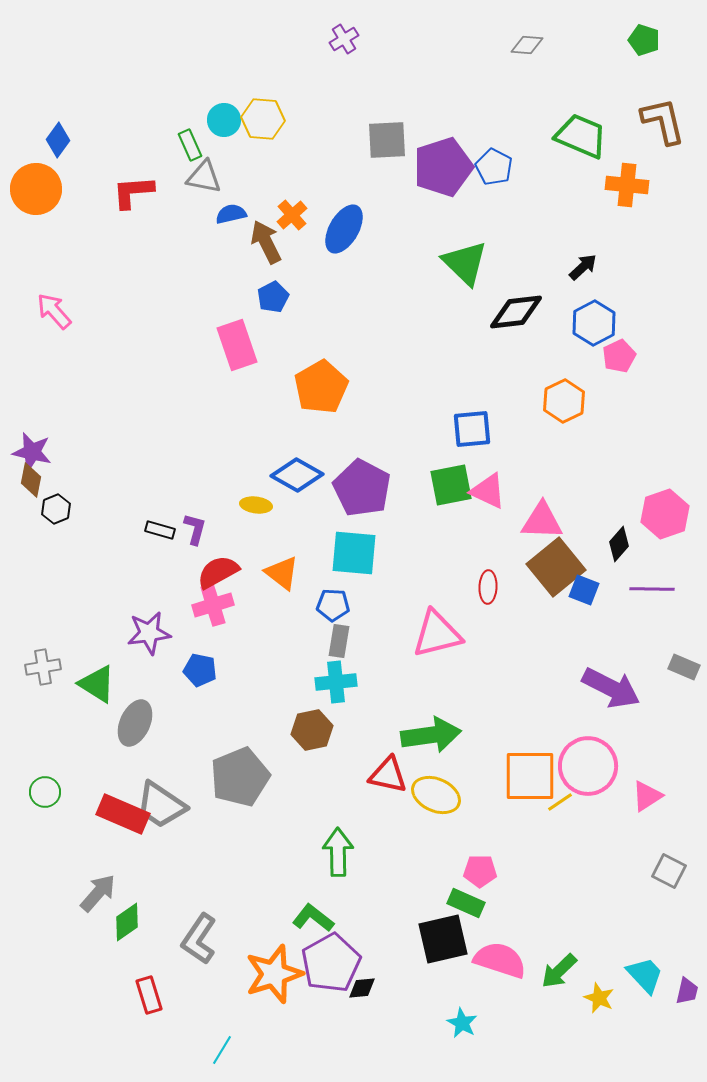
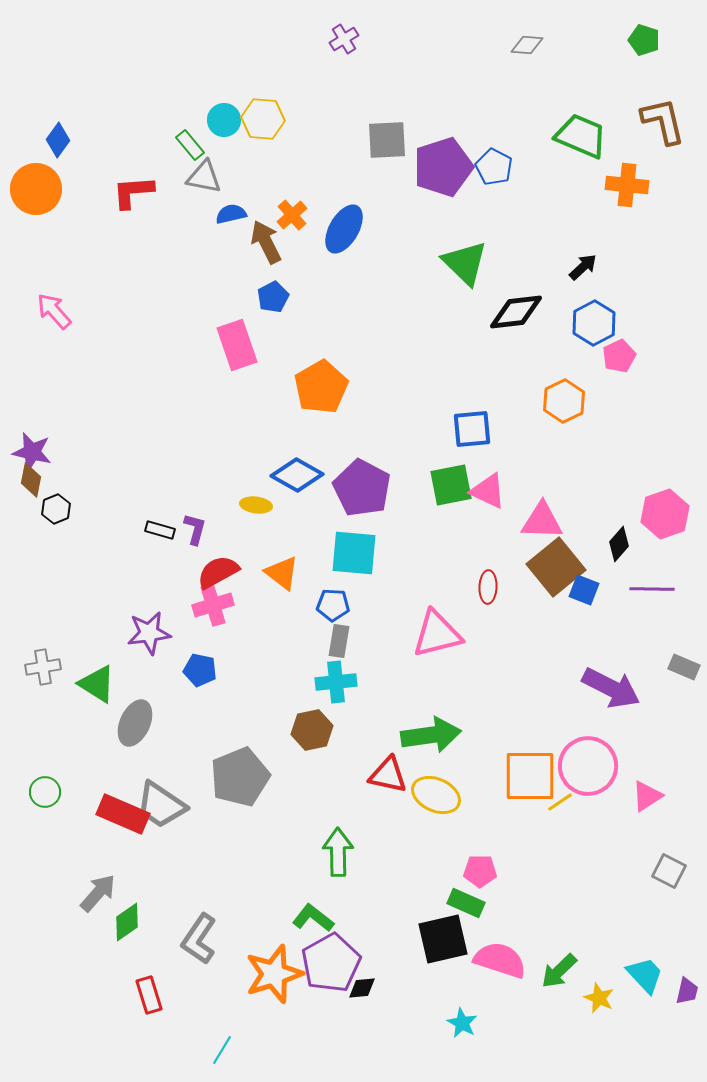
green rectangle at (190, 145): rotated 16 degrees counterclockwise
